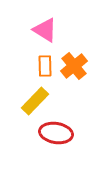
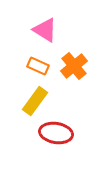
orange rectangle: moved 7 px left; rotated 65 degrees counterclockwise
yellow rectangle: rotated 8 degrees counterclockwise
